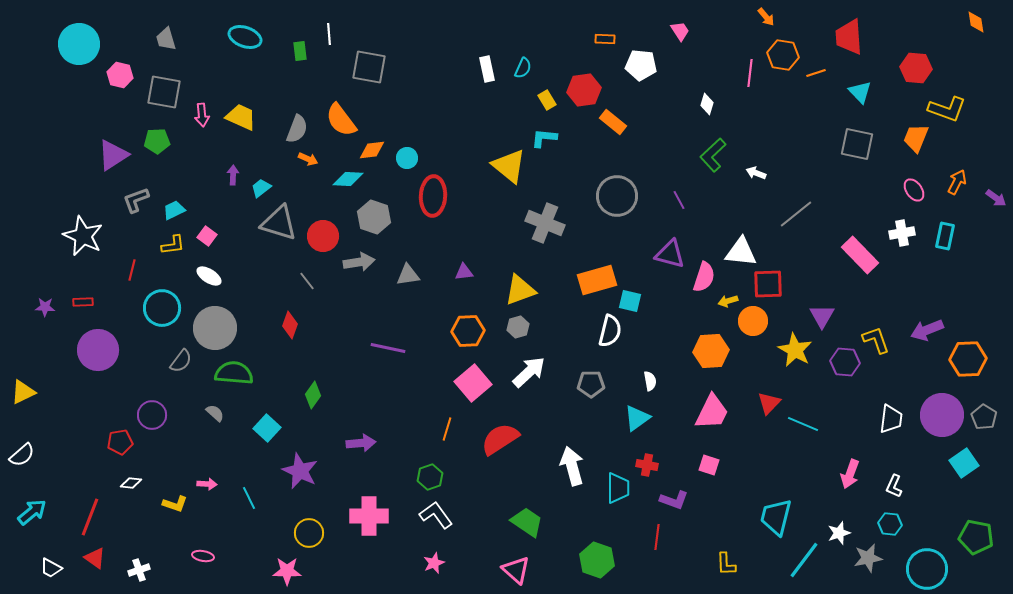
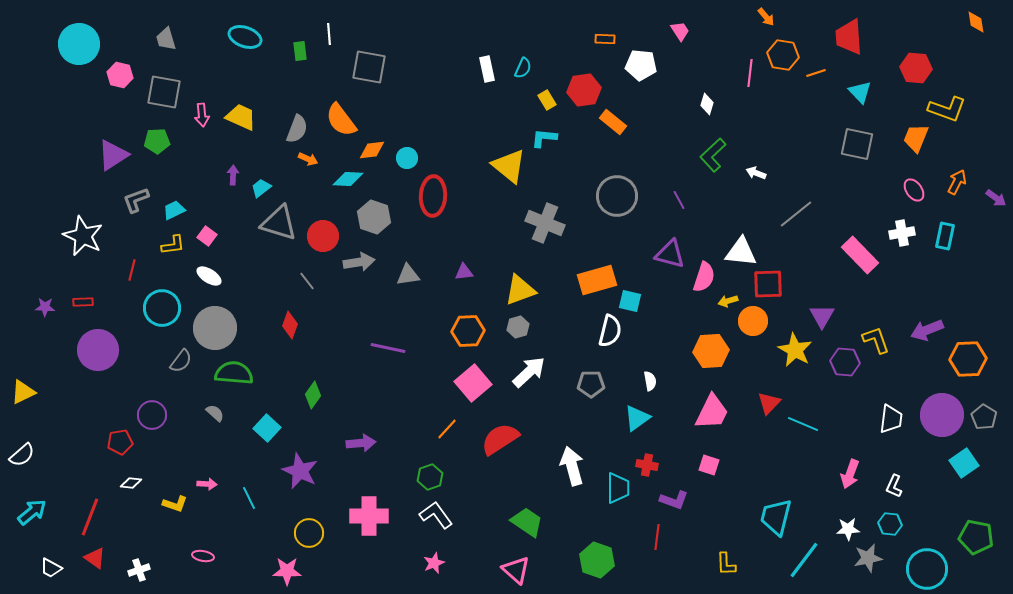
orange line at (447, 429): rotated 25 degrees clockwise
white star at (839, 533): moved 9 px right, 4 px up; rotated 15 degrees clockwise
